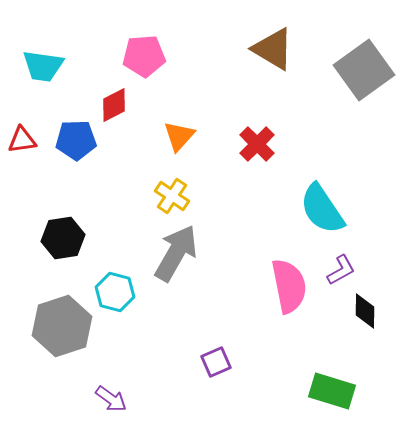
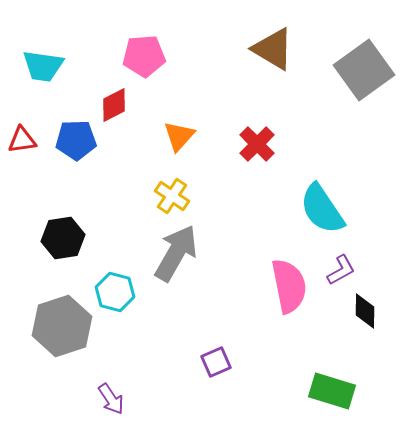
purple arrow: rotated 20 degrees clockwise
